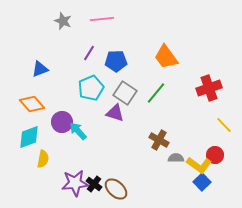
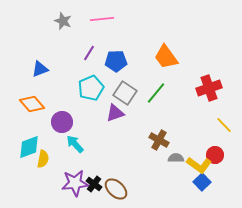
purple triangle: rotated 36 degrees counterclockwise
cyan arrow: moved 3 px left, 13 px down
cyan diamond: moved 10 px down
